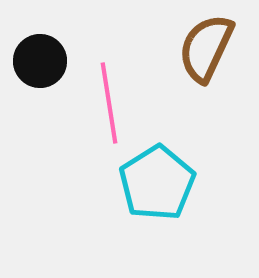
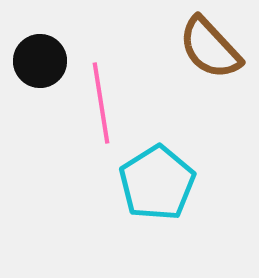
brown semicircle: moved 4 px right; rotated 68 degrees counterclockwise
pink line: moved 8 px left
